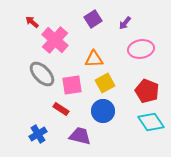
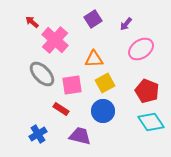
purple arrow: moved 1 px right, 1 px down
pink ellipse: rotated 25 degrees counterclockwise
